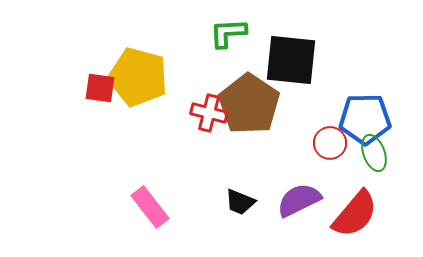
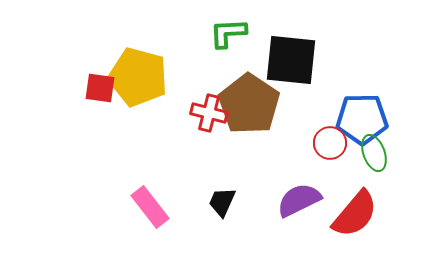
blue pentagon: moved 3 px left
black trapezoid: moved 18 px left; rotated 92 degrees clockwise
